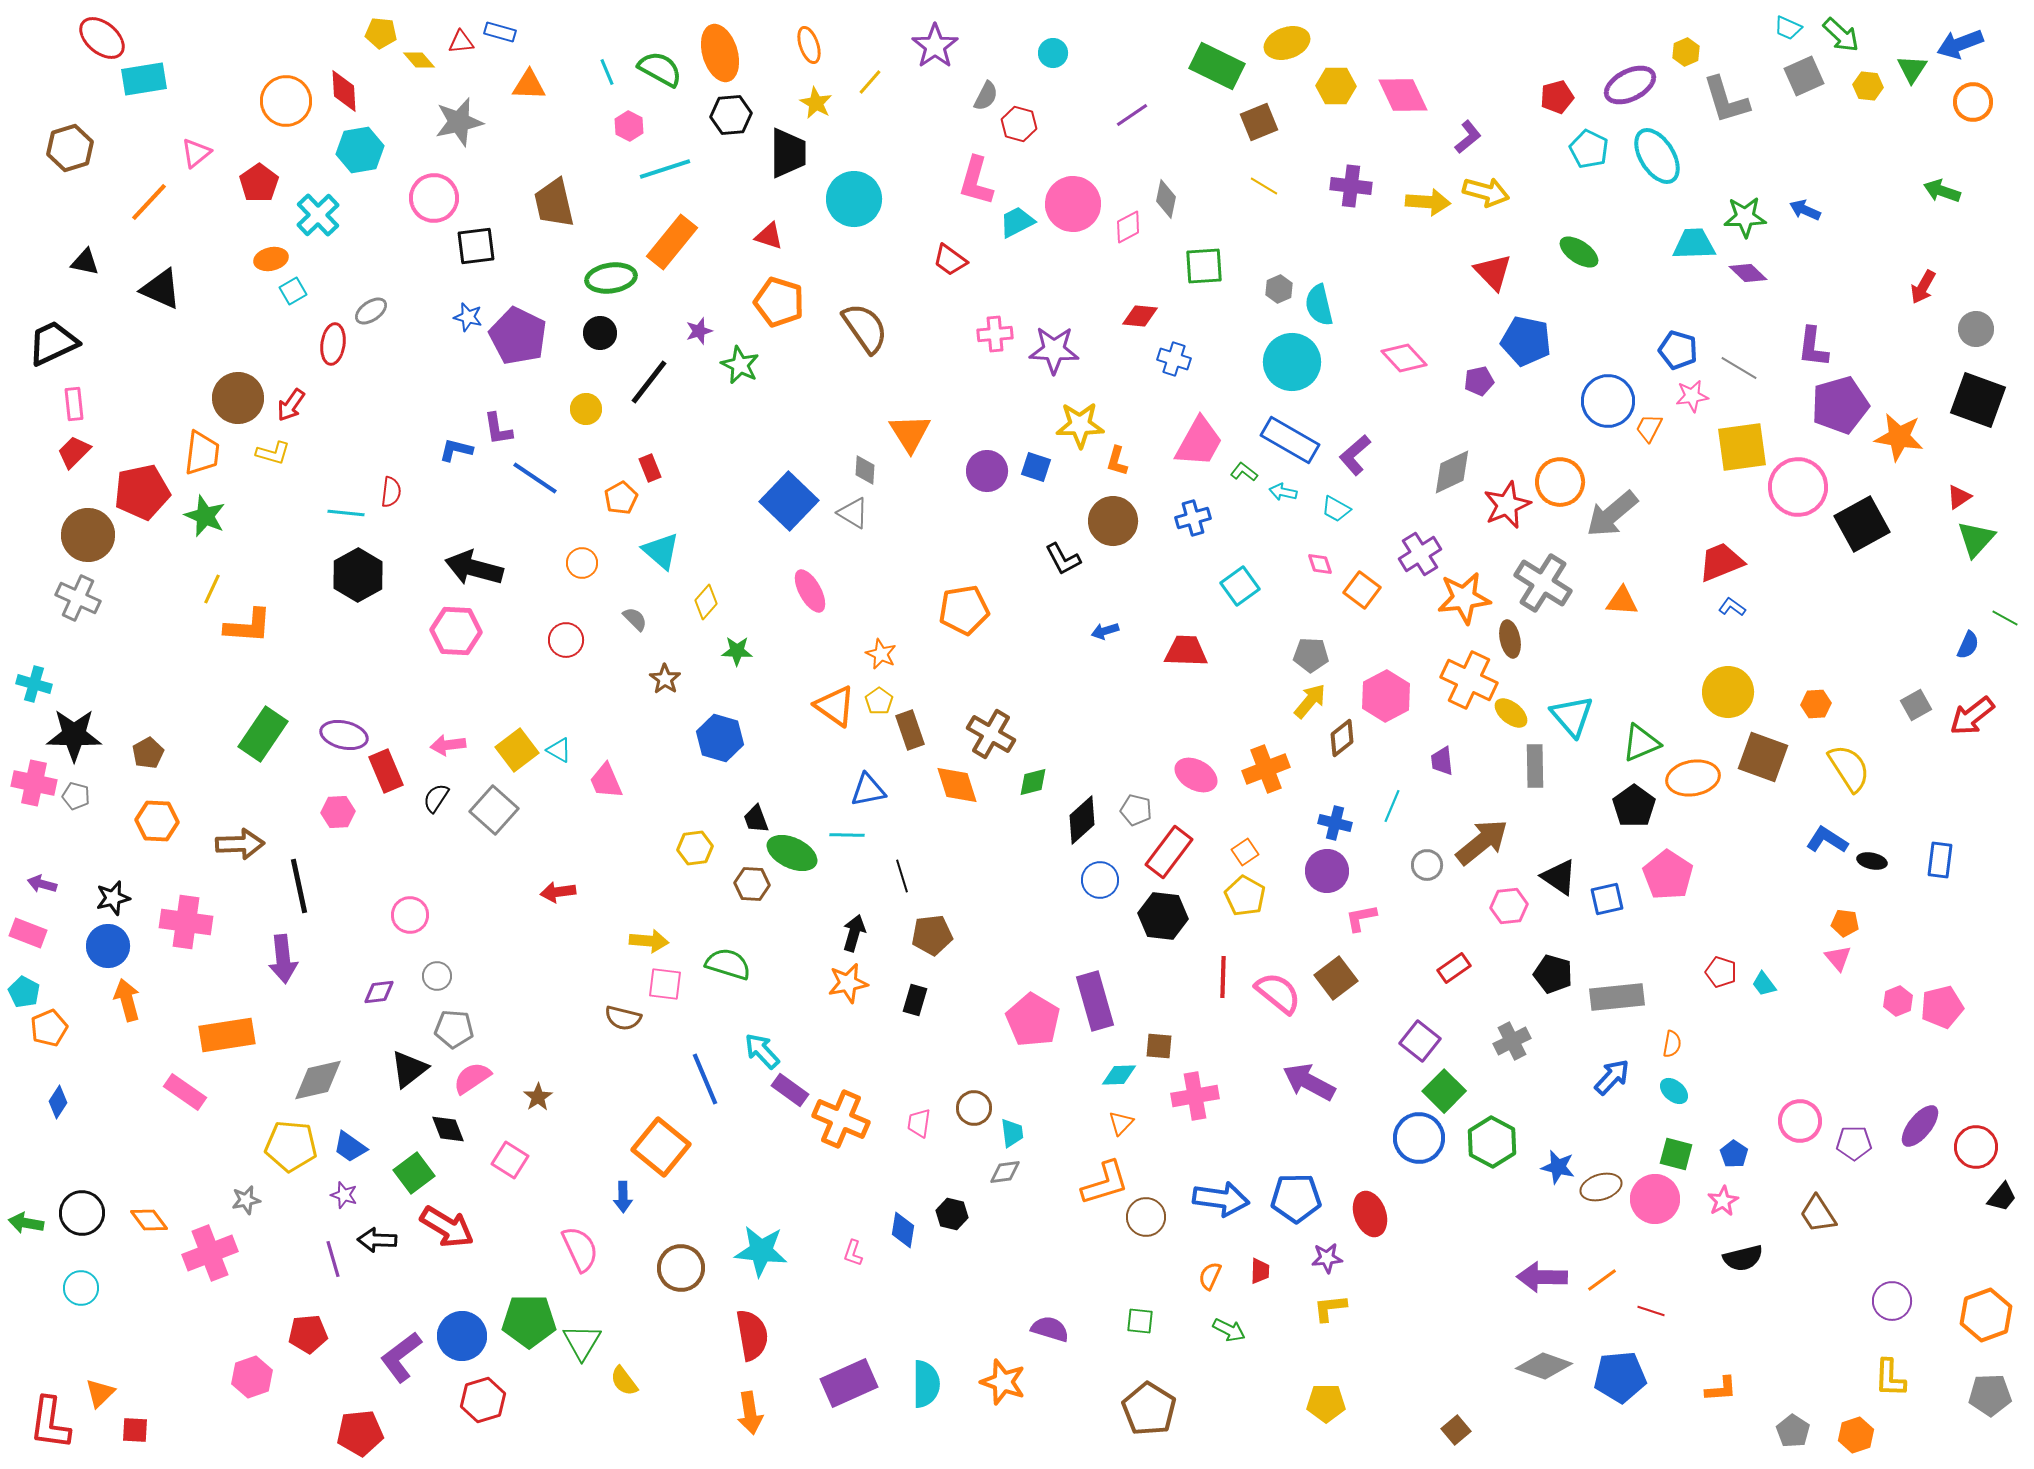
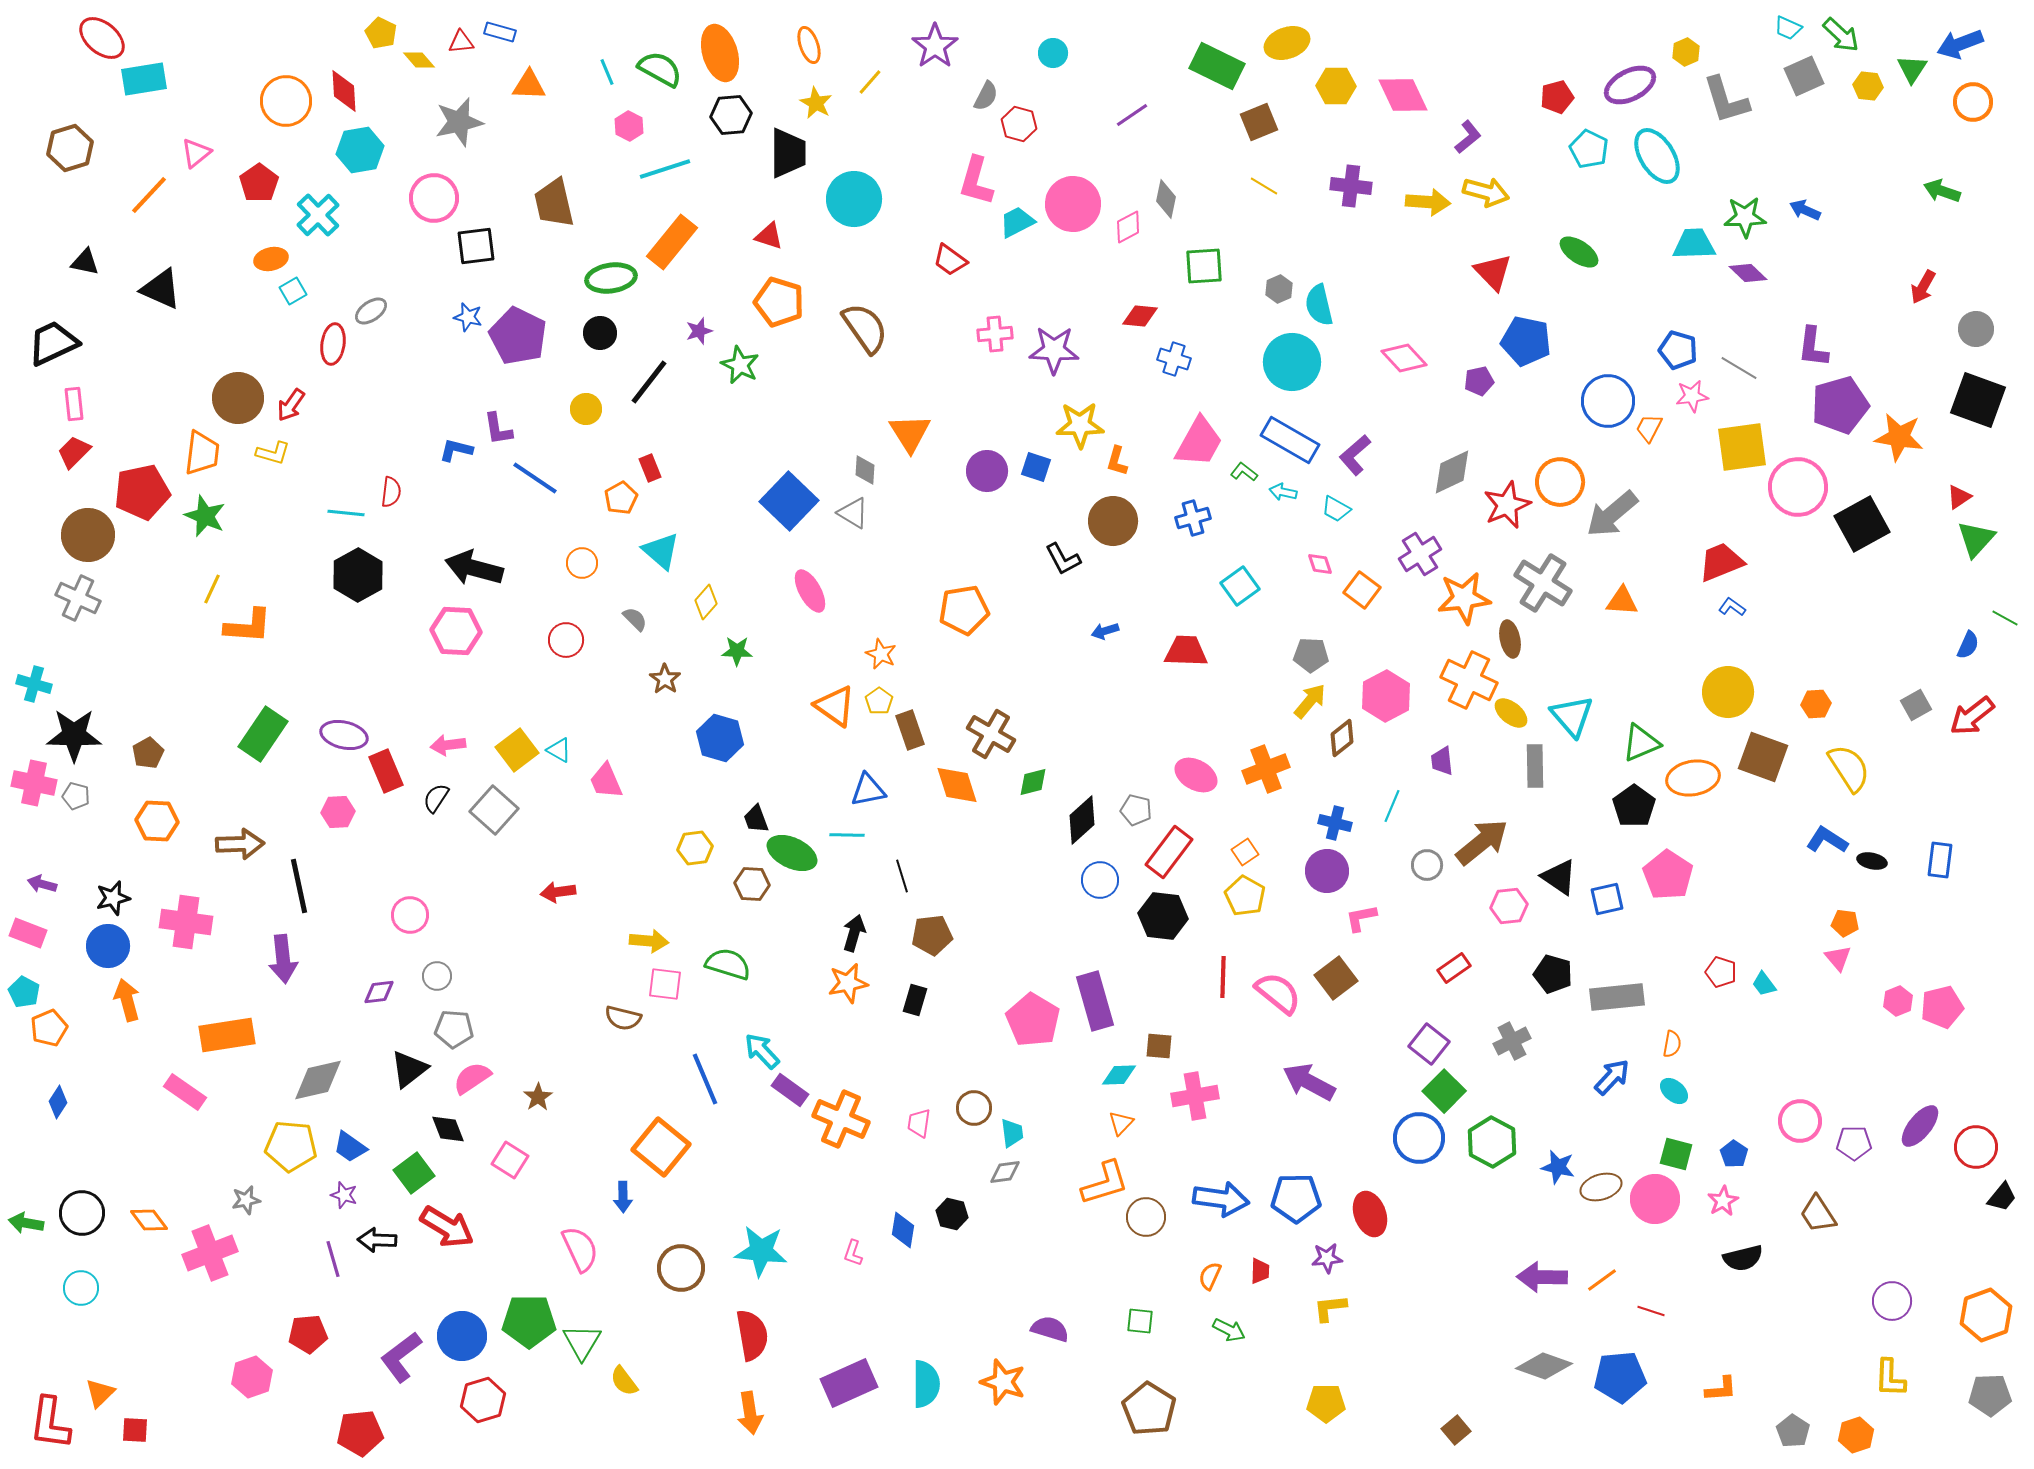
yellow pentagon at (381, 33): rotated 20 degrees clockwise
orange line at (149, 202): moved 7 px up
purple square at (1420, 1041): moved 9 px right, 3 px down
